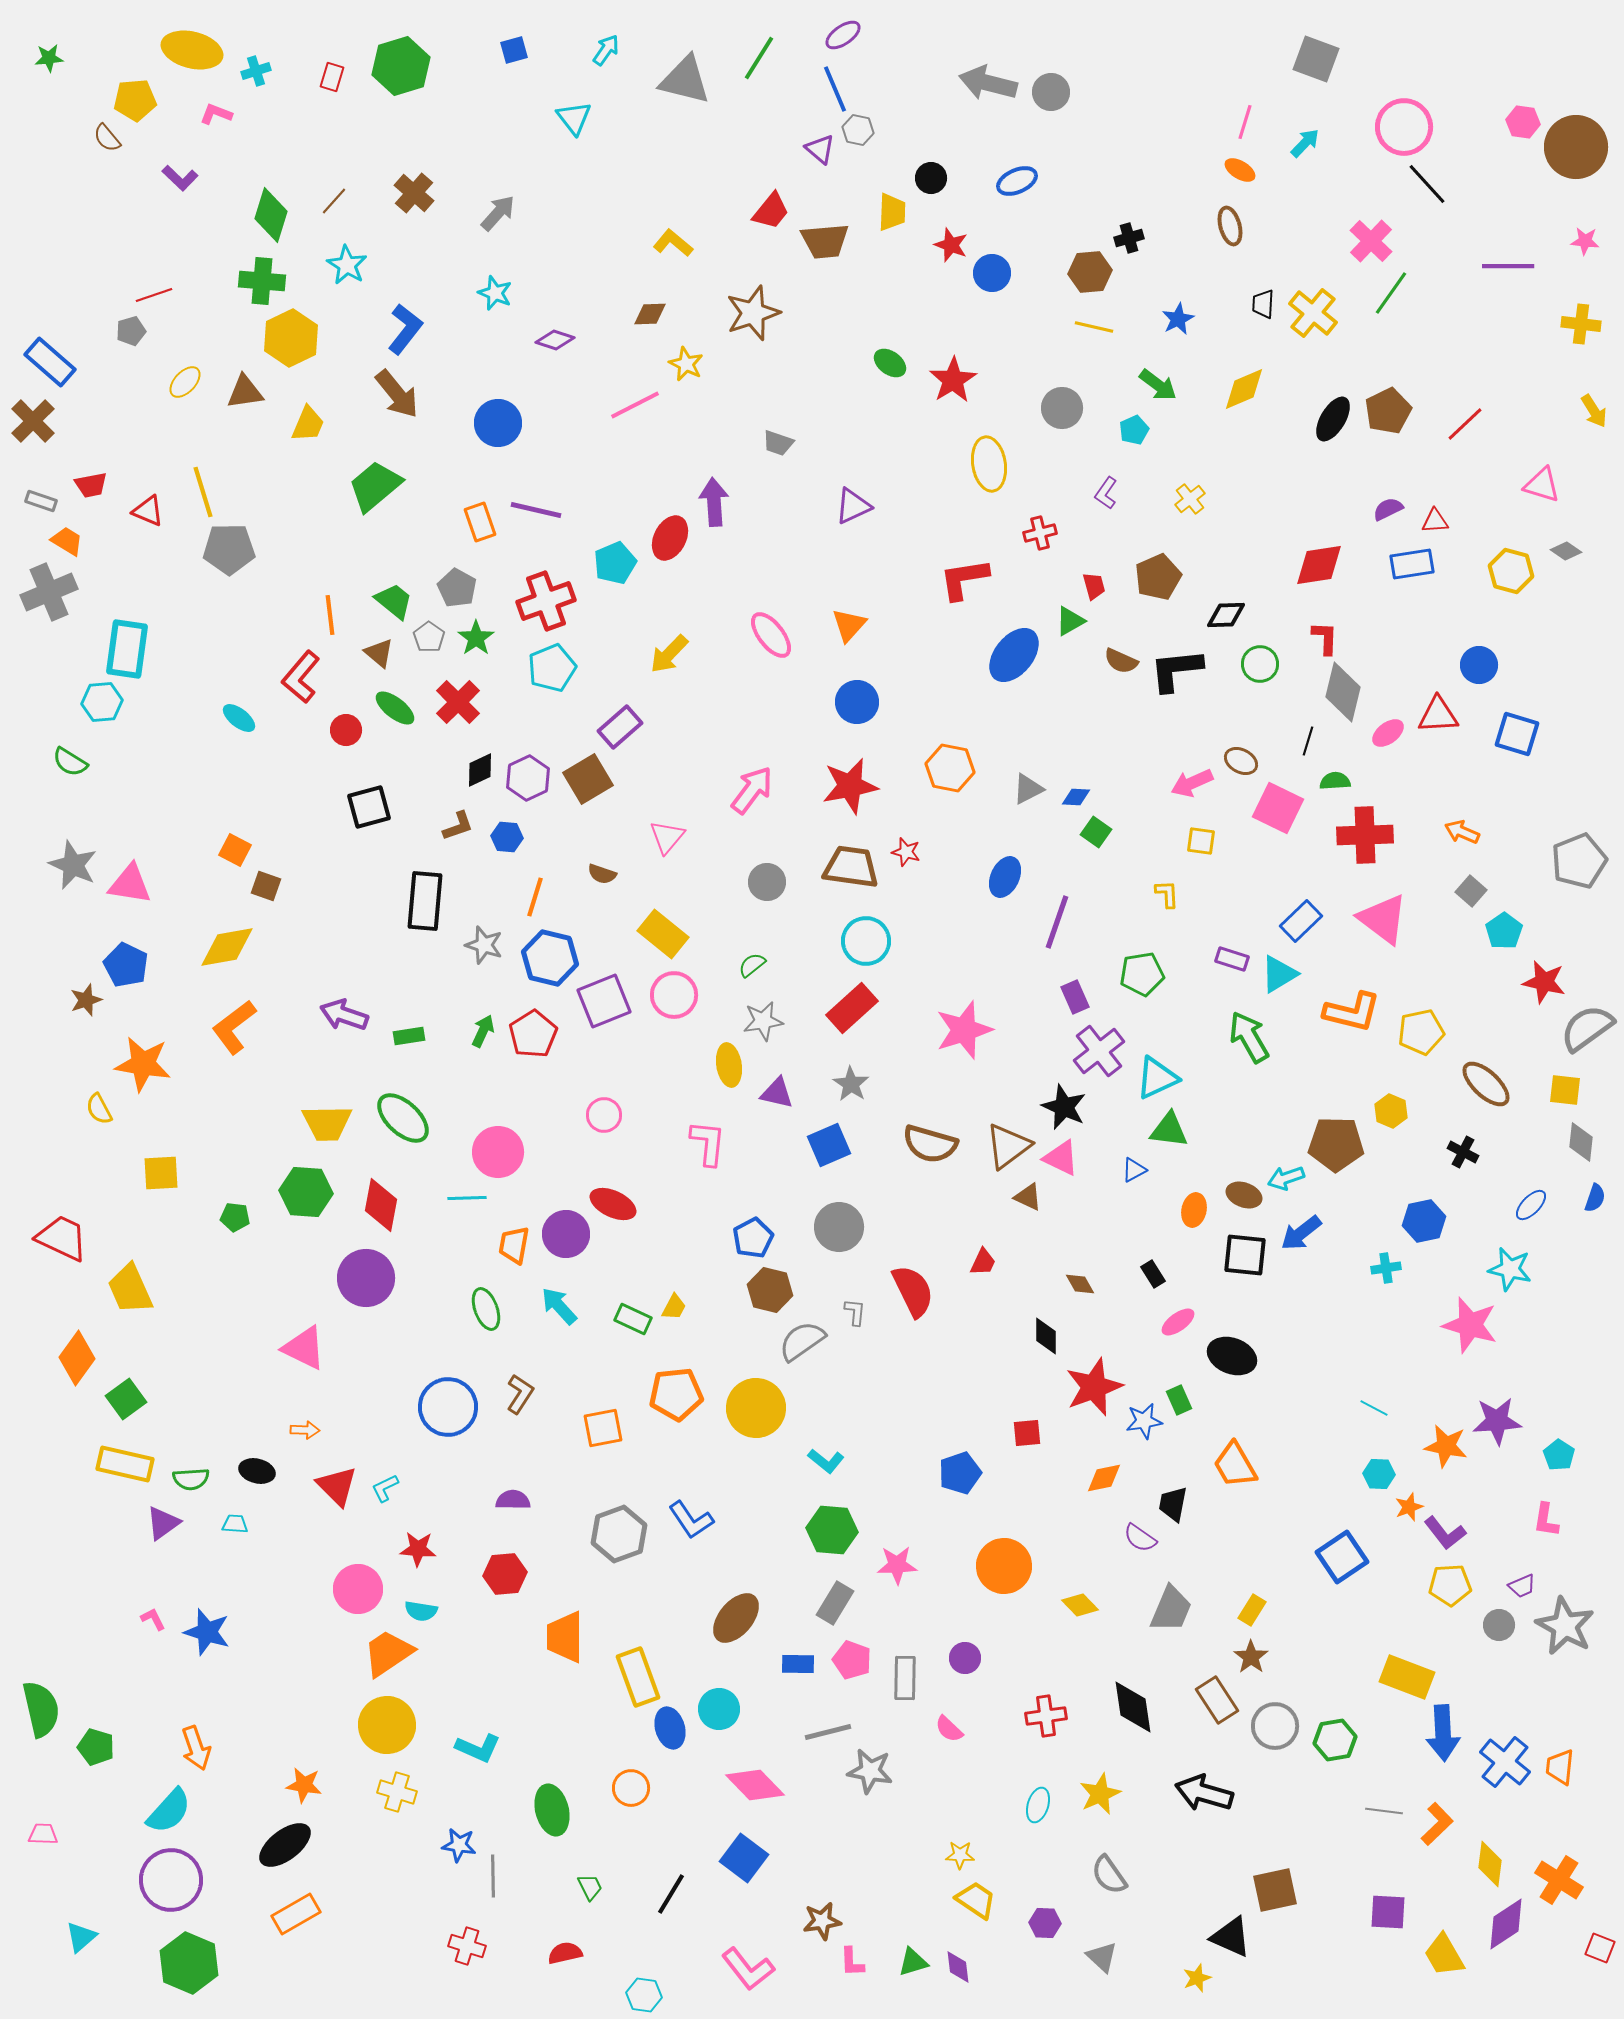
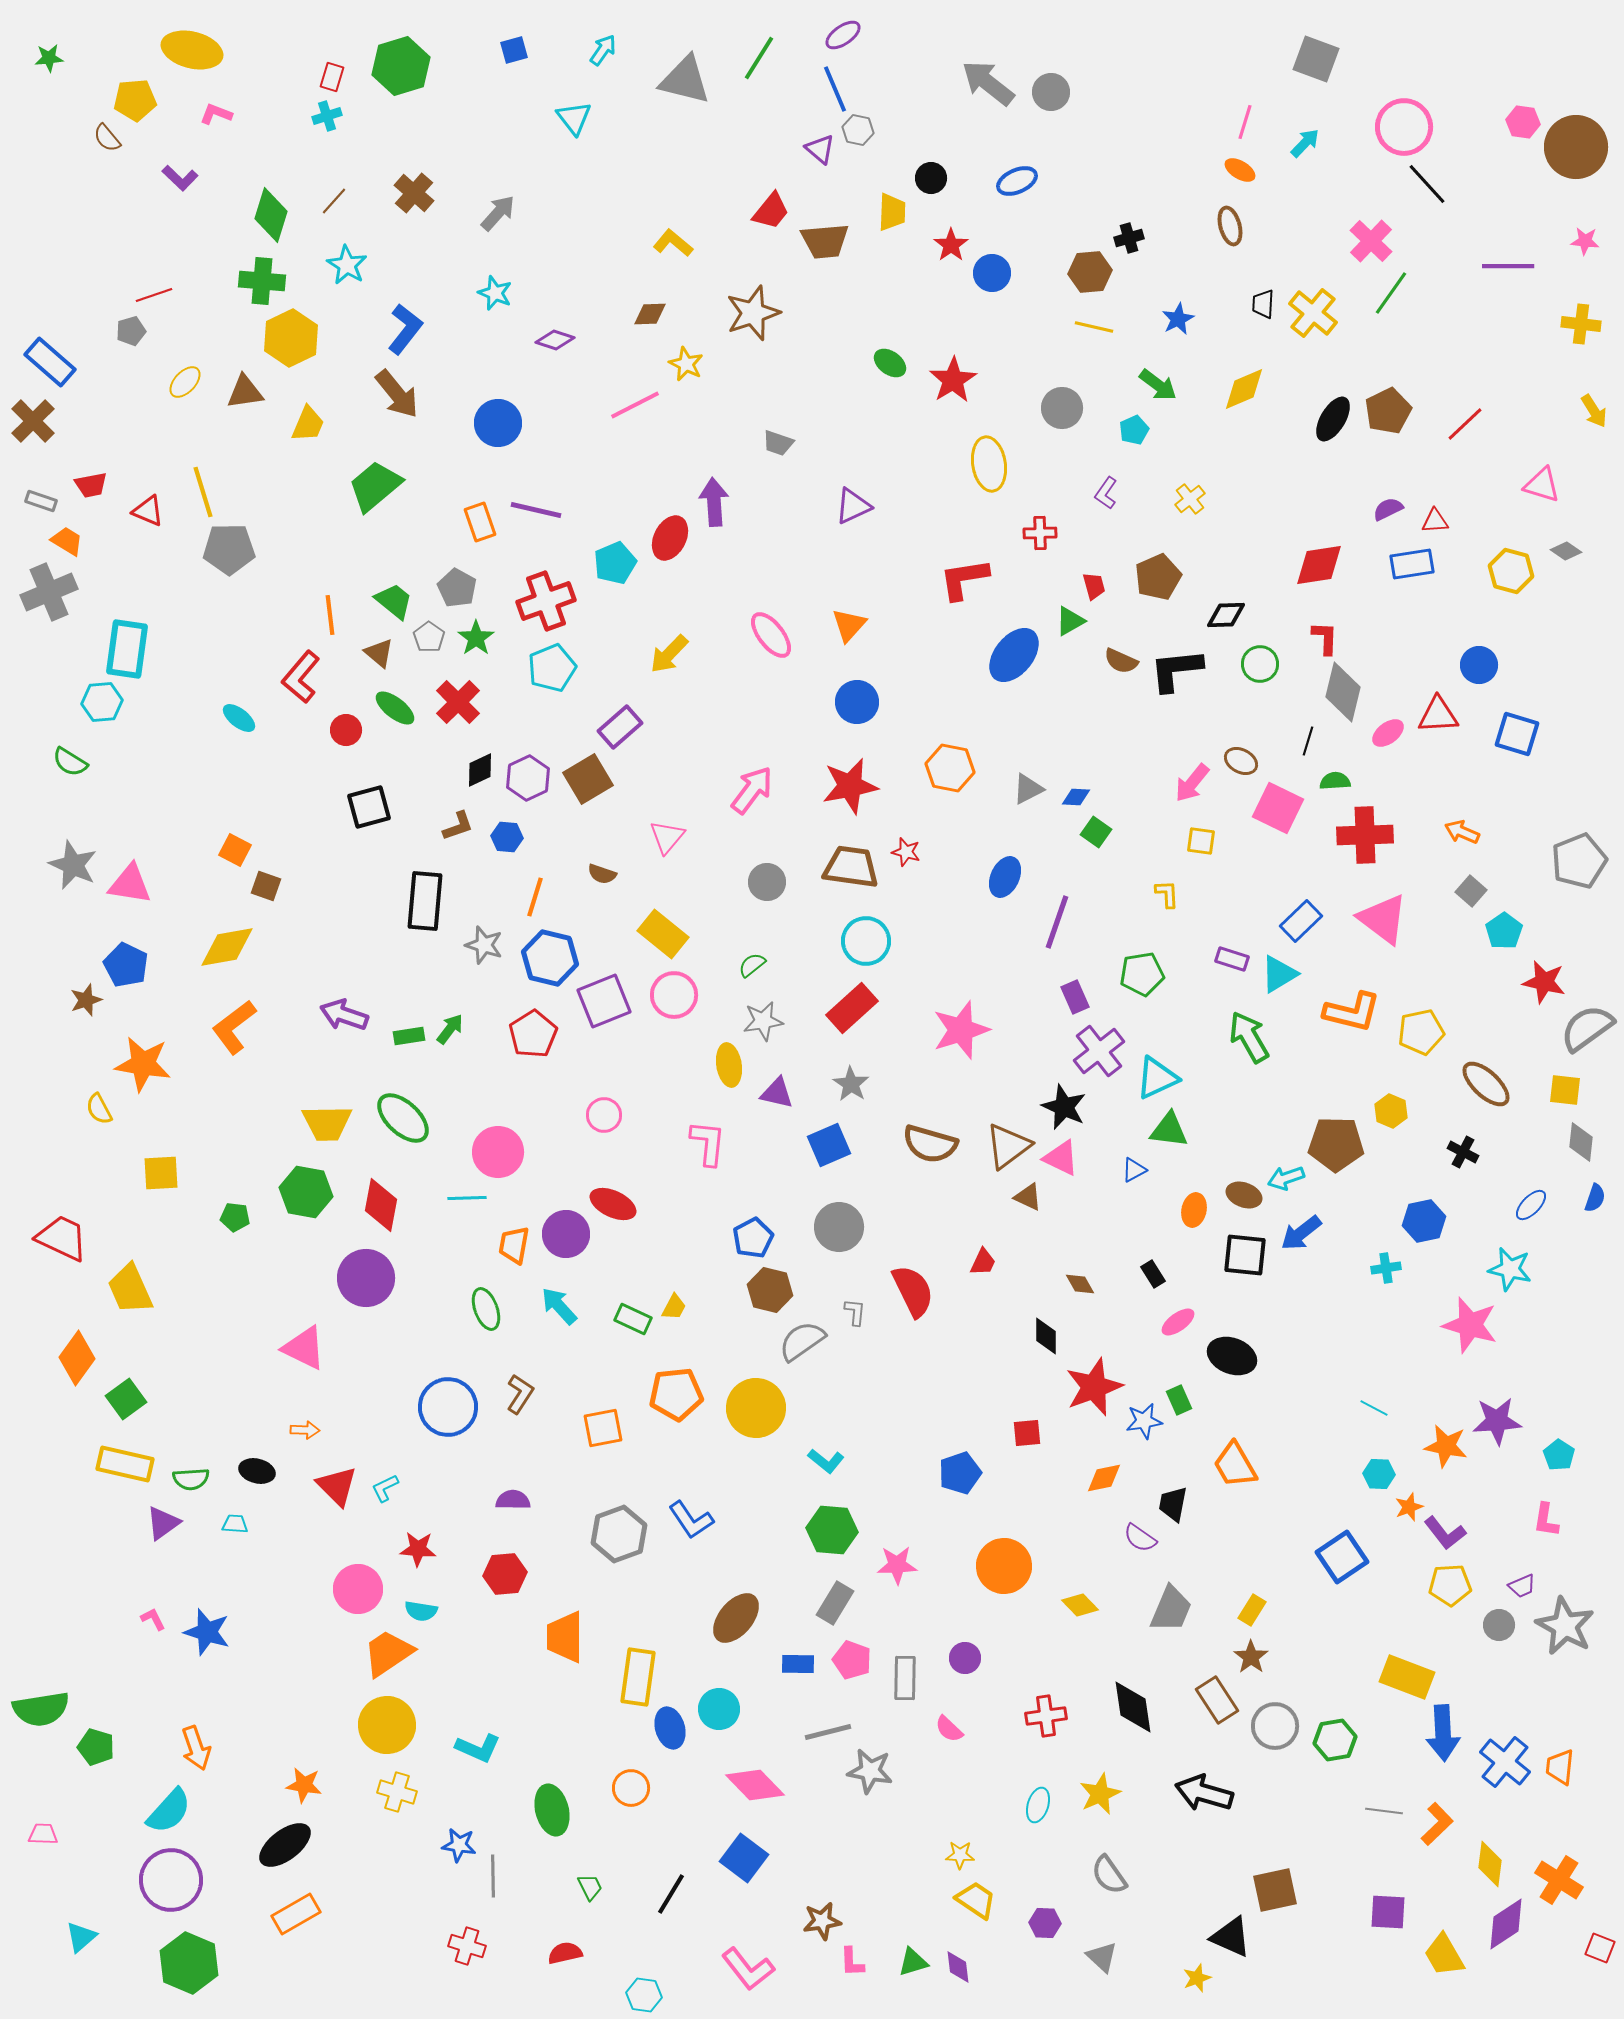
cyan arrow at (606, 50): moved 3 px left
cyan cross at (256, 71): moved 71 px right, 45 px down
gray arrow at (988, 83): rotated 24 degrees clockwise
red star at (951, 245): rotated 16 degrees clockwise
red cross at (1040, 533): rotated 12 degrees clockwise
pink arrow at (1192, 783): rotated 27 degrees counterclockwise
pink star at (964, 1030): moved 3 px left
green arrow at (483, 1031): moved 33 px left, 2 px up; rotated 12 degrees clockwise
green hexagon at (306, 1192): rotated 6 degrees clockwise
yellow rectangle at (638, 1677): rotated 28 degrees clockwise
green semicircle at (41, 1709): rotated 94 degrees clockwise
